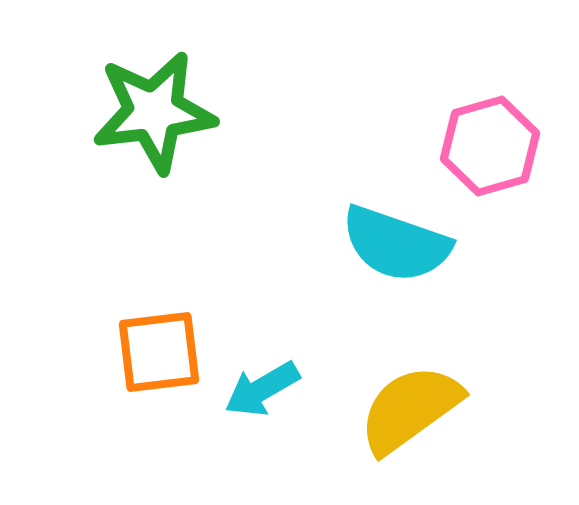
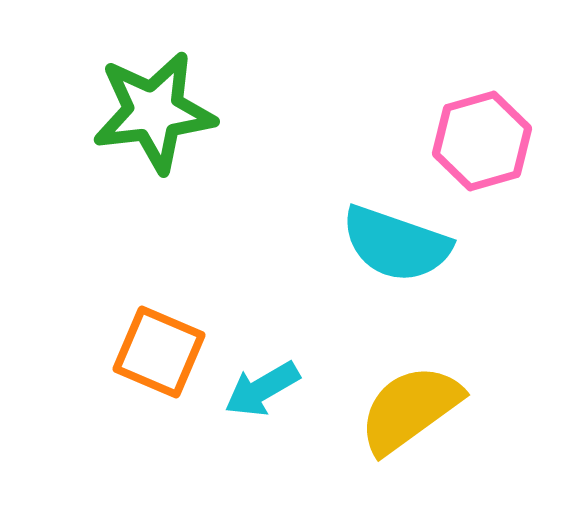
pink hexagon: moved 8 px left, 5 px up
orange square: rotated 30 degrees clockwise
